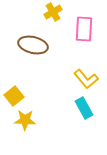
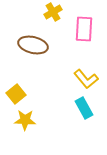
yellow square: moved 2 px right, 2 px up
